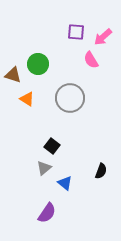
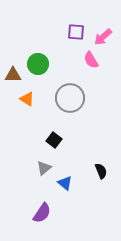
brown triangle: rotated 18 degrees counterclockwise
black square: moved 2 px right, 6 px up
black semicircle: rotated 42 degrees counterclockwise
purple semicircle: moved 5 px left
